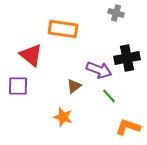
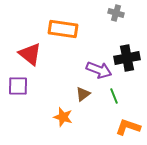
red triangle: moved 1 px left, 1 px up
brown triangle: moved 9 px right, 8 px down
green line: moved 5 px right; rotated 21 degrees clockwise
